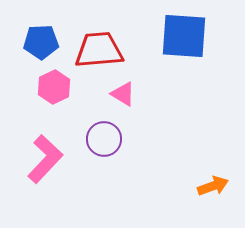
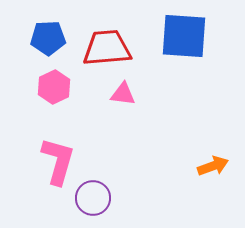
blue pentagon: moved 7 px right, 4 px up
red trapezoid: moved 8 px right, 2 px up
pink triangle: rotated 24 degrees counterclockwise
purple circle: moved 11 px left, 59 px down
pink L-shape: moved 13 px right, 2 px down; rotated 27 degrees counterclockwise
orange arrow: moved 20 px up
